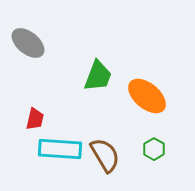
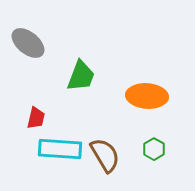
green trapezoid: moved 17 px left
orange ellipse: rotated 36 degrees counterclockwise
red trapezoid: moved 1 px right, 1 px up
